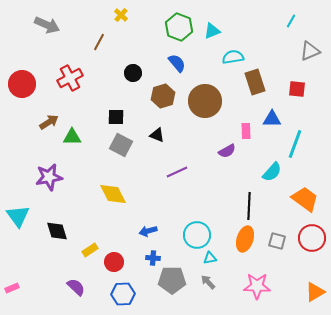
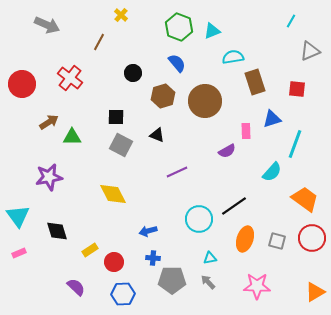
red cross at (70, 78): rotated 25 degrees counterclockwise
blue triangle at (272, 119): rotated 18 degrees counterclockwise
black line at (249, 206): moved 15 px left; rotated 52 degrees clockwise
cyan circle at (197, 235): moved 2 px right, 16 px up
pink rectangle at (12, 288): moved 7 px right, 35 px up
